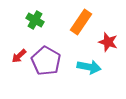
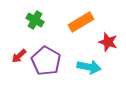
orange rectangle: rotated 25 degrees clockwise
